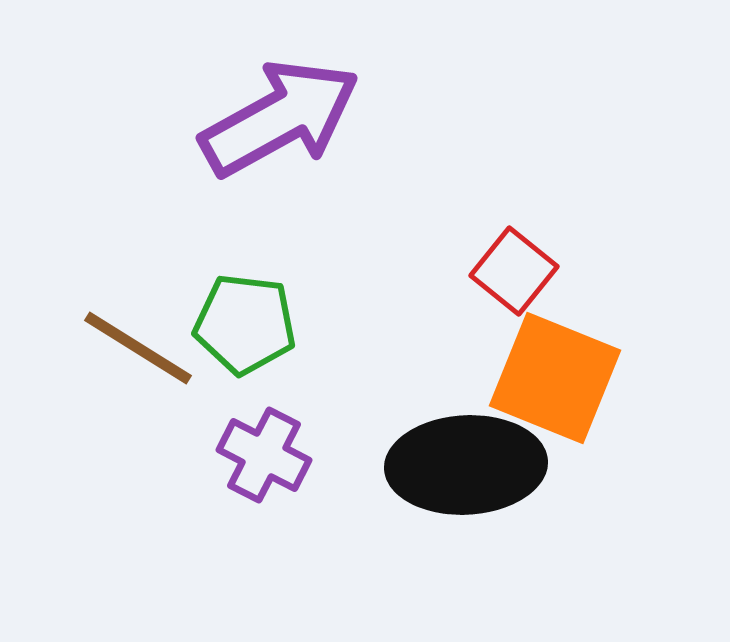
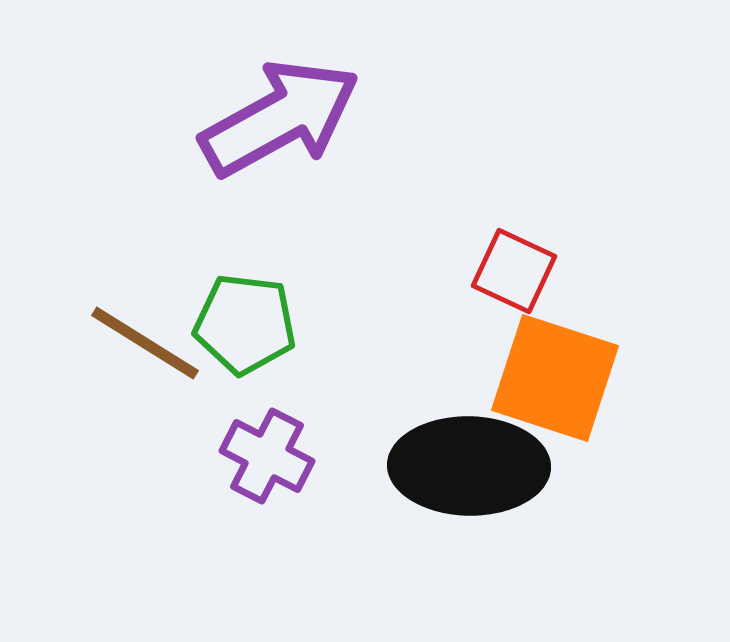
red square: rotated 14 degrees counterclockwise
brown line: moved 7 px right, 5 px up
orange square: rotated 4 degrees counterclockwise
purple cross: moved 3 px right, 1 px down
black ellipse: moved 3 px right, 1 px down; rotated 4 degrees clockwise
